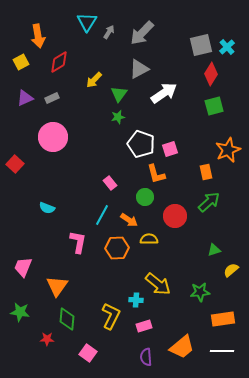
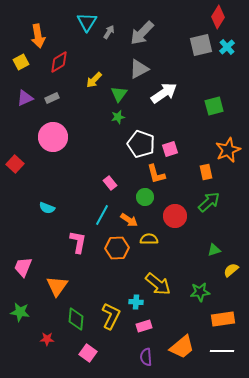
red diamond at (211, 74): moved 7 px right, 57 px up
cyan cross at (136, 300): moved 2 px down
green diamond at (67, 319): moved 9 px right
